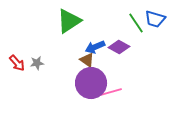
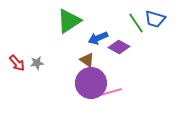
blue arrow: moved 3 px right, 9 px up
